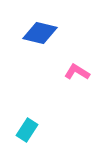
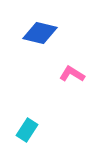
pink L-shape: moved 5 px left, 2 px down
